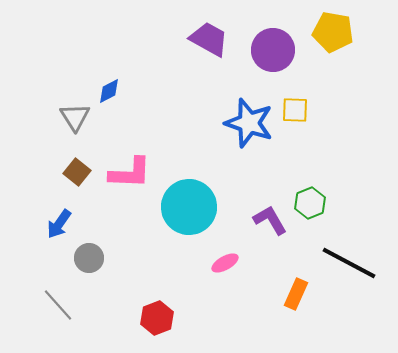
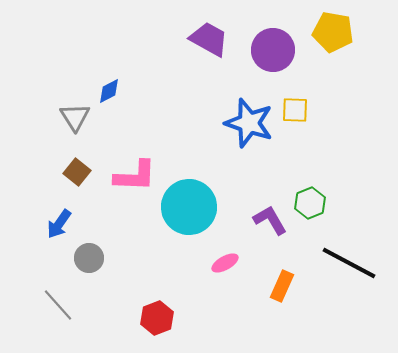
pink L-shape: moved 5 px right, 3 px down
orange rectangle: moved 14 px left, 8 px up
